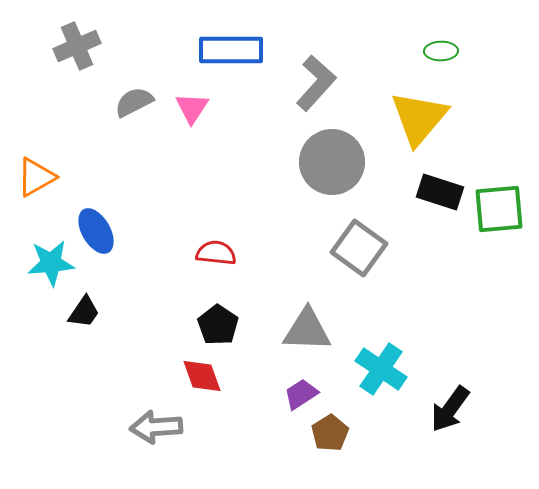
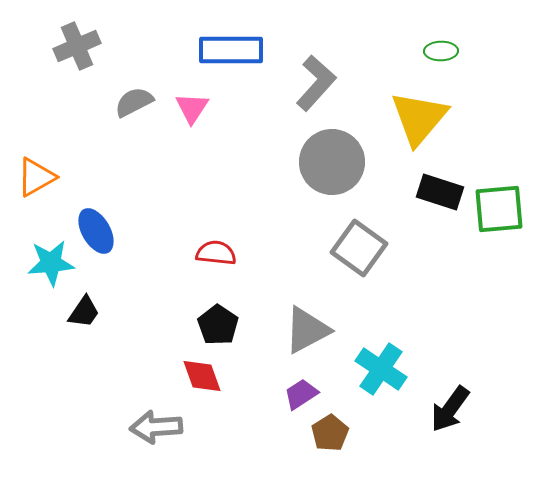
gray triangle: rotated 30 degrees counterclockwise
